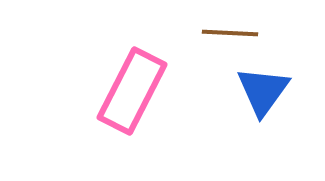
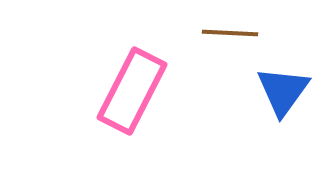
blue triangle: moved 20 px right
